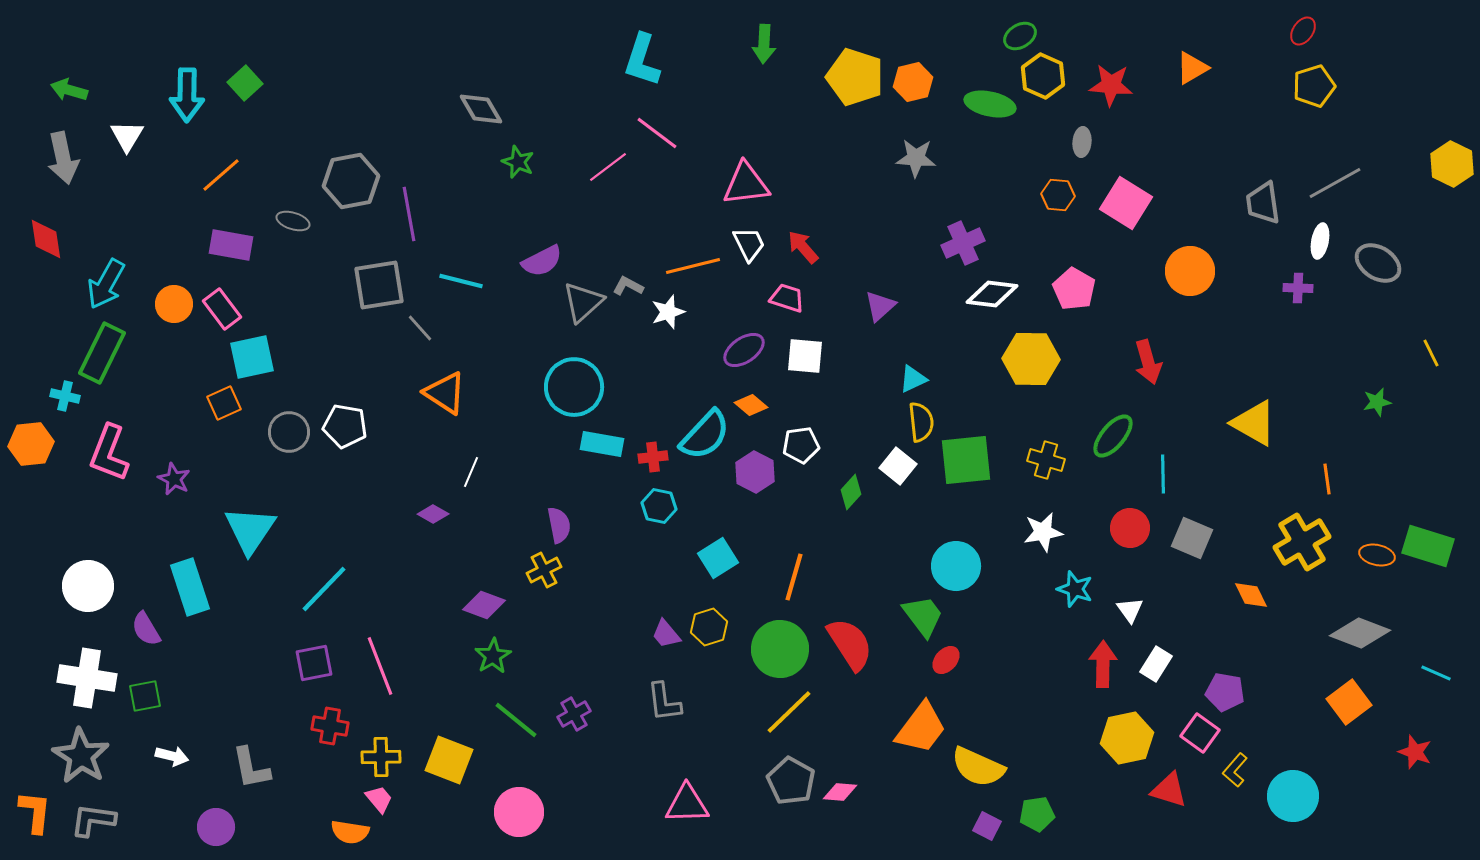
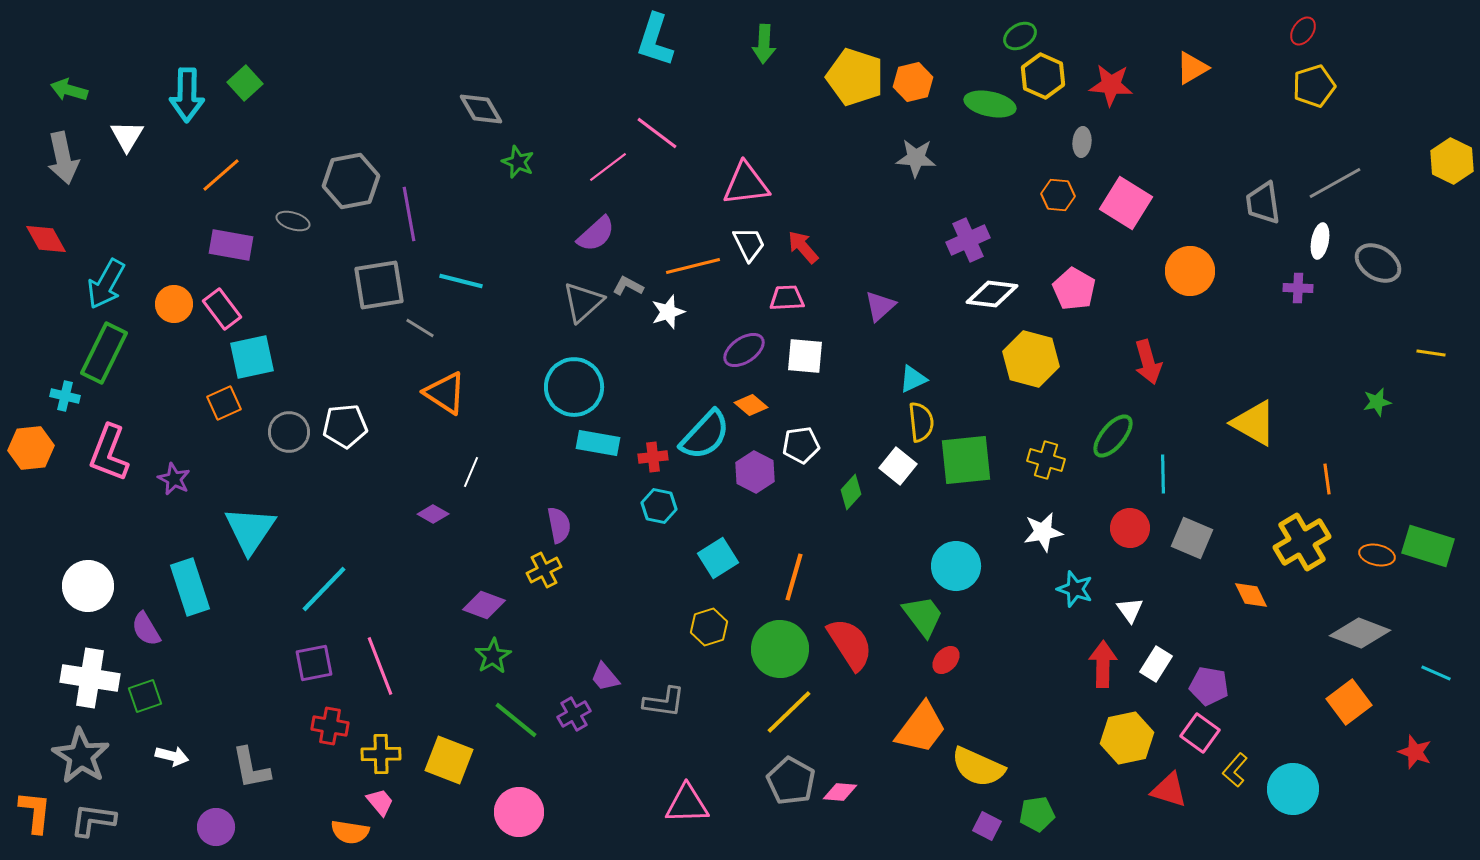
cyan L-shape at (642, 60): moved 13 px right, 20 px up
yellow hexagon at (1452, 164): moved 3 px up
red diamond at (46, 239): rotated 21 degrees counterclockwise
purple cross at (963, 243): moved 5 px right, 3 px up
purple semicircle at (542, 261): moved 54 px right, 27 px up; rotated 15 degrees counterclockwise
pink trapezoid at (787, 298): rotated 21 degrees counterclockwise
gray line at (420, 328): rotated 16 degrees counterclockwise
green rectangle at (102, 353): moved 2 px right
yellow line at (1431, 353): rotated 56 degrees counterclockwise
yellow hexagon at (1031, 359): rotated 14 degrees clockwise
white pentagon at (345, 426): rotated 15 degrees counterclockwise
orange hexagon at (31, 444): moved 4 px down
cyan rectangle at (602, 444): moved 4 px left, 1 px up
purple trapezoid at (666, 634): moved 61 px left, 43 px down
white cross at (87, 678): moved 3 px right
purple pentagon at (1225, 692): moved 16 px left, 6 px up
green square at (145, 696): rotated 8 degrees counterclockwise
gray L-shape at (664, 702): rotated 75 degrees counterclockwise
yellow cross at (381, 757): moved 3 px up
cyan circle at (1293, 796): moved 7 px up
pink trapezoid at (379, 799): moved 1 px right, 3 px down
